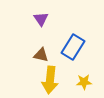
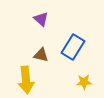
purple triangle: rotated 14 degrees counterclockwise
yellow arrow: moved 24 px left; rotated 12 degrees counterclockwise
